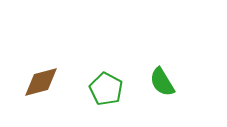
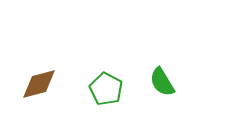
brown diamond: moved 2 px left, 2 px down
